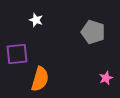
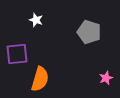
gray pentagon: moved 4 px left
